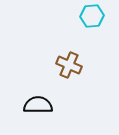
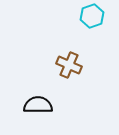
cyan hexagon: rotated 15 degrees counterclockwise
